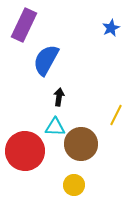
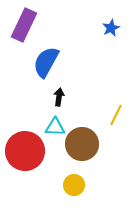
blue semicircle: moved 2 px down
brown circle: moved 1 px right
